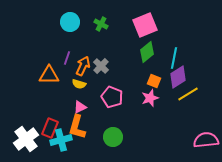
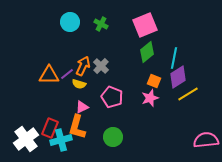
purple line: moved 16 px down; rotated 32 degrees clockwise
pink triangle: moved 2 px right
